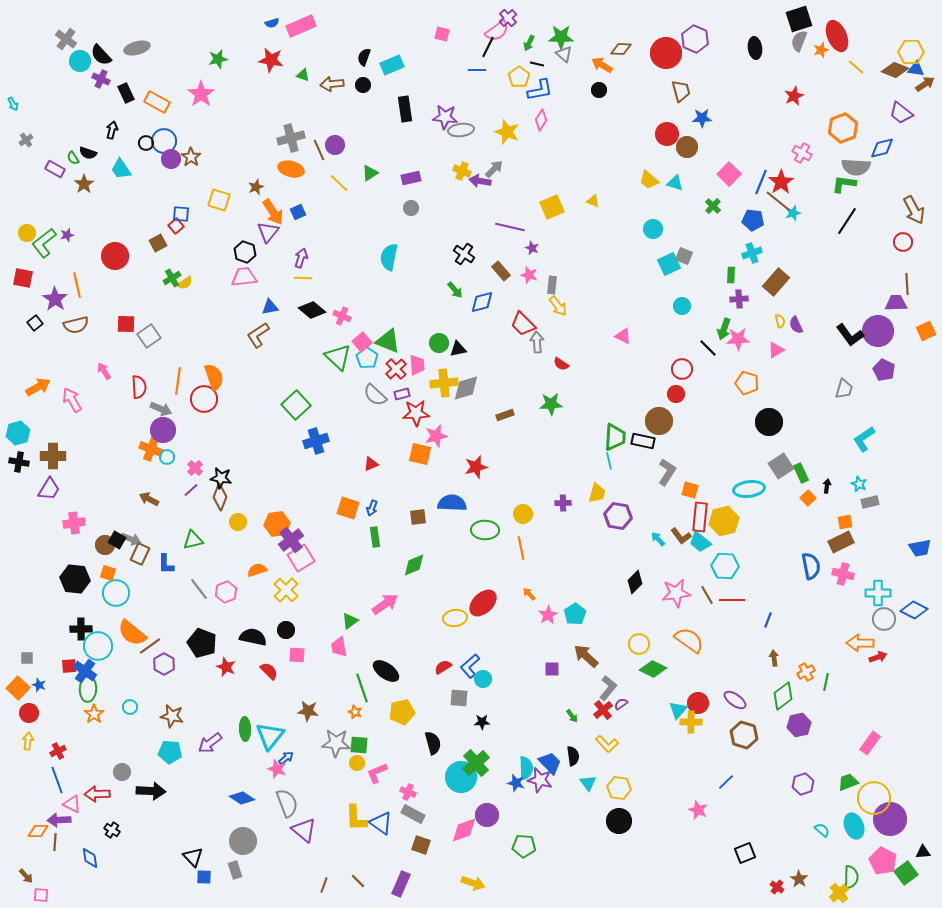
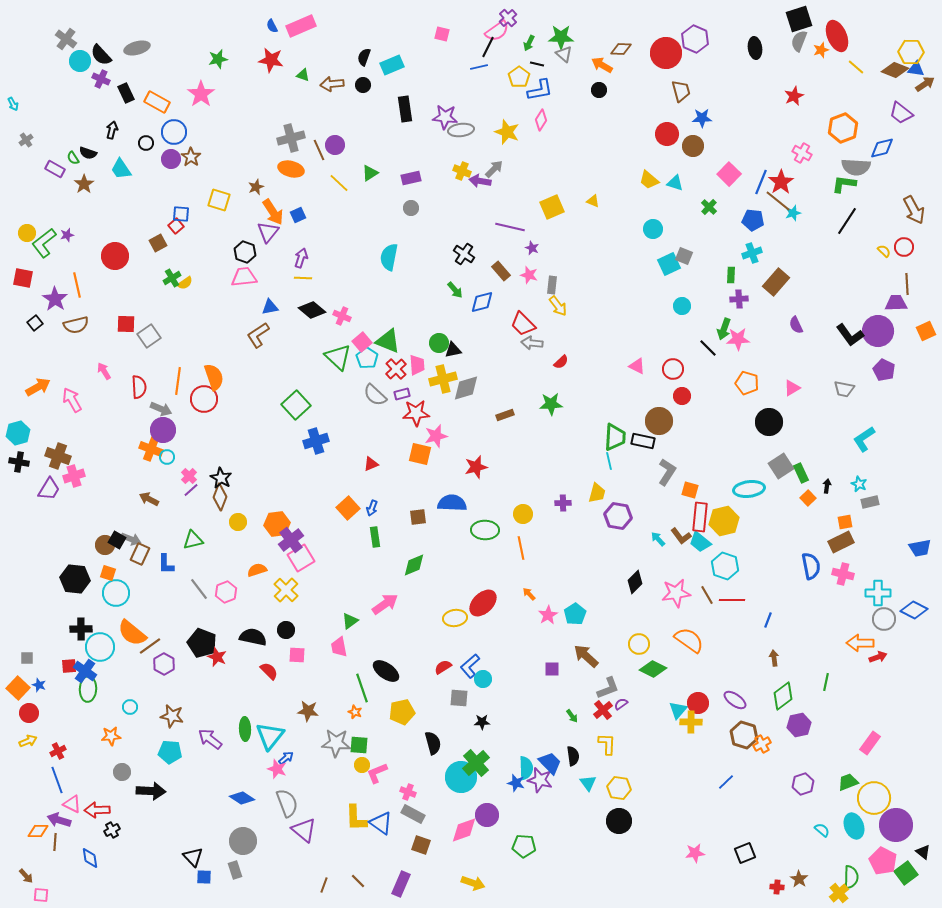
blue semicircle at (272, 23): moved 3 px down; rotated 80 degrees clockwise
blue line at (477, 70): moved 2 px right, 3 px up; rotated 12 degrees counterclockwise
blue circle at (164, 141): moved 10 px right, 9 px up
brown circle at (687, 147): moved 6 px right, 1 px up
green cross at (713, 206): moved 4 px left, 1 px down
blue square at (298, 212): moved 3 px down
red circle at (903, 242): moved 1 px right, 5 px down
yellow semicircle at (780, 321): moved 104 px right, 70 px up; rotated 32 degrees counterclockwise
pink triangle at (623, 336): moved 14 px right, 30 px down
gray arrow at (537, 342): moved 5 px left, 1 px down; rotated 80 degrees counterclockwise
black triangle at (458, 349): moved 5 px left, 1 px down
pink triangle at (776, 350): moved 16 px right, 38 px down
red semicircle at (561, 364): moved 2 px up; rotated 77 degrees counterclockwise
red circle at (682, 369): moved 9 px left
yellow cross at (444, 383): moved 1 px left, 4 px up; rotated 8 degrees counterclockwise
gray trapezoid at (844, 389): rotated 85 degrees clockwise
red circle at (676, 394): moved 6 px right, 2 px down
brown cross at (53, 456): moved 5 px right; rotated 20 degrees clockwise
pink cross at (195, 468): moved 6 px left, 8 px down
black star at (221, 478): rotated 20 degrees clockwise
orange square at (348, 508): rotated 30 degrees clockwise
pink cross at (74, 523): moved 47 px up; rotated 10 degrees counterclockwise
cyan hexagon at (725, 566): rotated 16 degrees clockwise
cyan circle at (98, 646): moved 2 px right, 1 px down
red star at (226, 667): moved 9 px left, 10 px up
orange cross at (806, 672): moved 44 px left, 72 px down
gray L-shape at (608, 688): rotated 30 degrees clockwise
orange star at (94, 714): moved 17 px right, 22 px down; rotated 30 degrees clockwise
yellow arrow at (28, 741): rotated 60 degrees clockwise
purple arrow at (210, 743): moved 4 px up; rotated 75 degrees clockwise
yellow L-shape at (607, 744): rotated 135 degrees counterclockwise
yellow circle at (357, 763): moved 5 px right, 2 px down
red arrow at (97, 794): moved 16 px down
pink star at (698, 810): moved 3 px left, 43 px down; rotated 30 degrees counterclockwise
purple circle at (890, 819): moved 6 px right, 6 px down
purple arrow at (59, 820): rotated 20 degrees clockwise
black cross at (112, 830): rotated 28 degrees clockwise
black triangle at (923, 852): rotated 42 degrees clockwise
red cross at (777, 887): rotated 32 degrees counterclockwise
